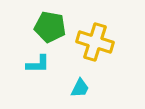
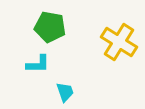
yellow cross: moved 24 px right; rotated 15 degrees clockwise
cyan trapezoid: moved 15 px left, 4 px down; rotated 45 degrees counterclockwise
